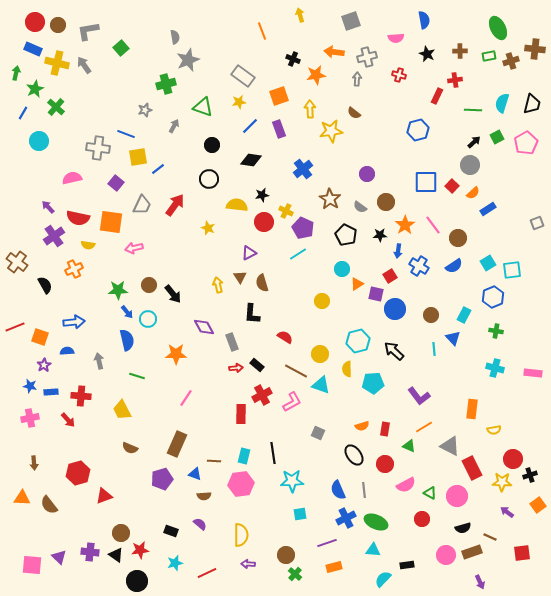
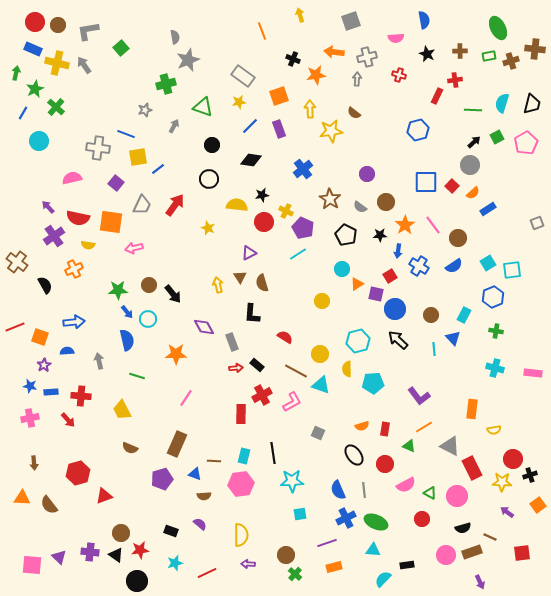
black arrow at (394, 351): moved 4 px right, 11 px up
